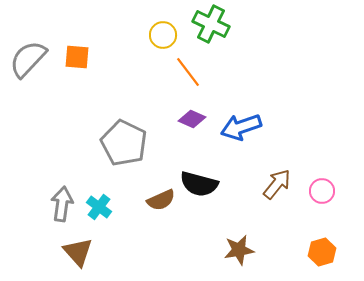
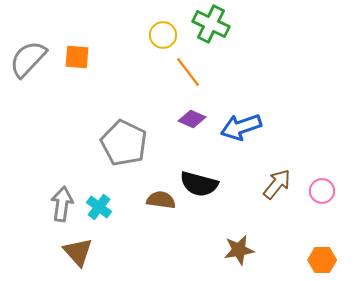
brown semicircle: rotated 148 degrees counterclockwise
orange hexagon: moved 8 px down; rotated 16 degrees clockwise
